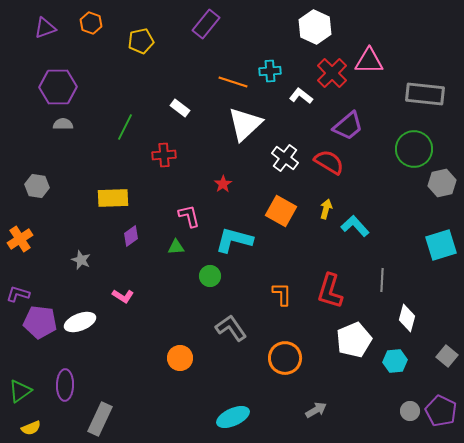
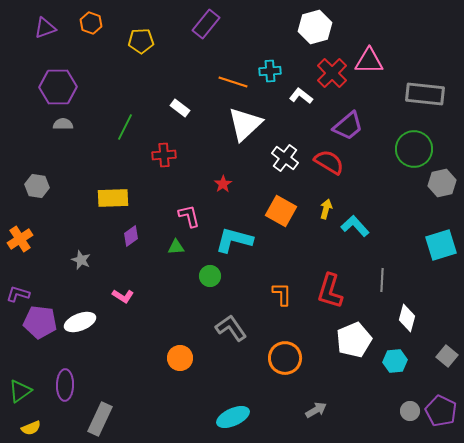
white hexagon at (315, 27): rotated 20 degrees clockwise
yellow pentagon at (141, 41): rotated 10 degrees clockwise
